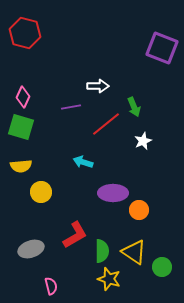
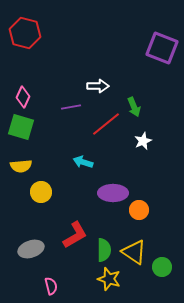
green semicircle: moved 2 px right, 1 px up
